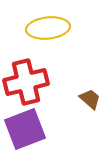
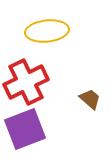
yellow ellipse: moved 1 px left, 3 px down
red cross: rotated 12 degrees counterclockwise
